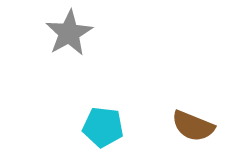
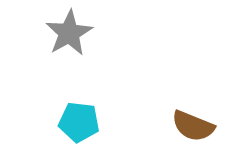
cyan pentagon: moved 24 px left, 5 px up
